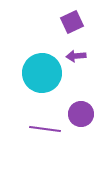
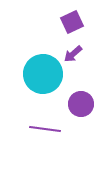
purple arrow: moved 3 px left, 2 px up; rotated 36 degrees counterclockwise
cyan circle: moved 1 px right, 1 px down
purple circle: moved 10 px up
